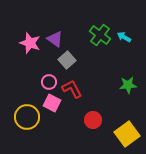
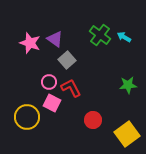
red L-shape: moved 1 px left, 1 px up
